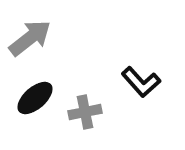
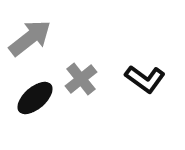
black L-shape: moved 4 px right, 3 px up; rotated 12 degrees counterclockwise
gray cross: moved 4 px left, 33 px up; rotated 28 degrees counterclockwise
